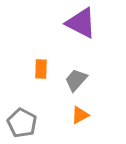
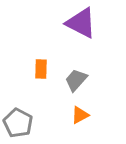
gray pentagon: moved 4 px left
